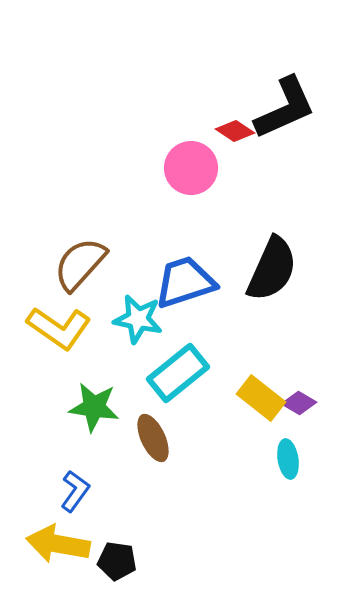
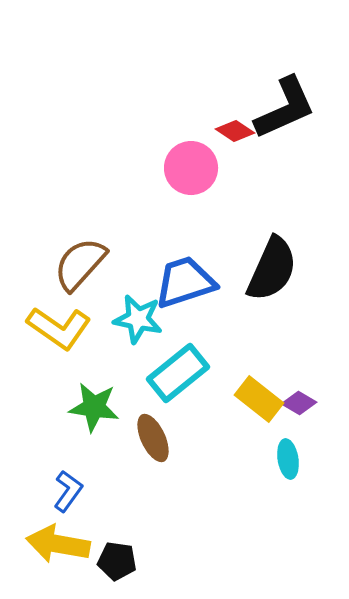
yellow rectangle: moved 2 px left, 1 px down
blue L-shape: moved 7 px left
